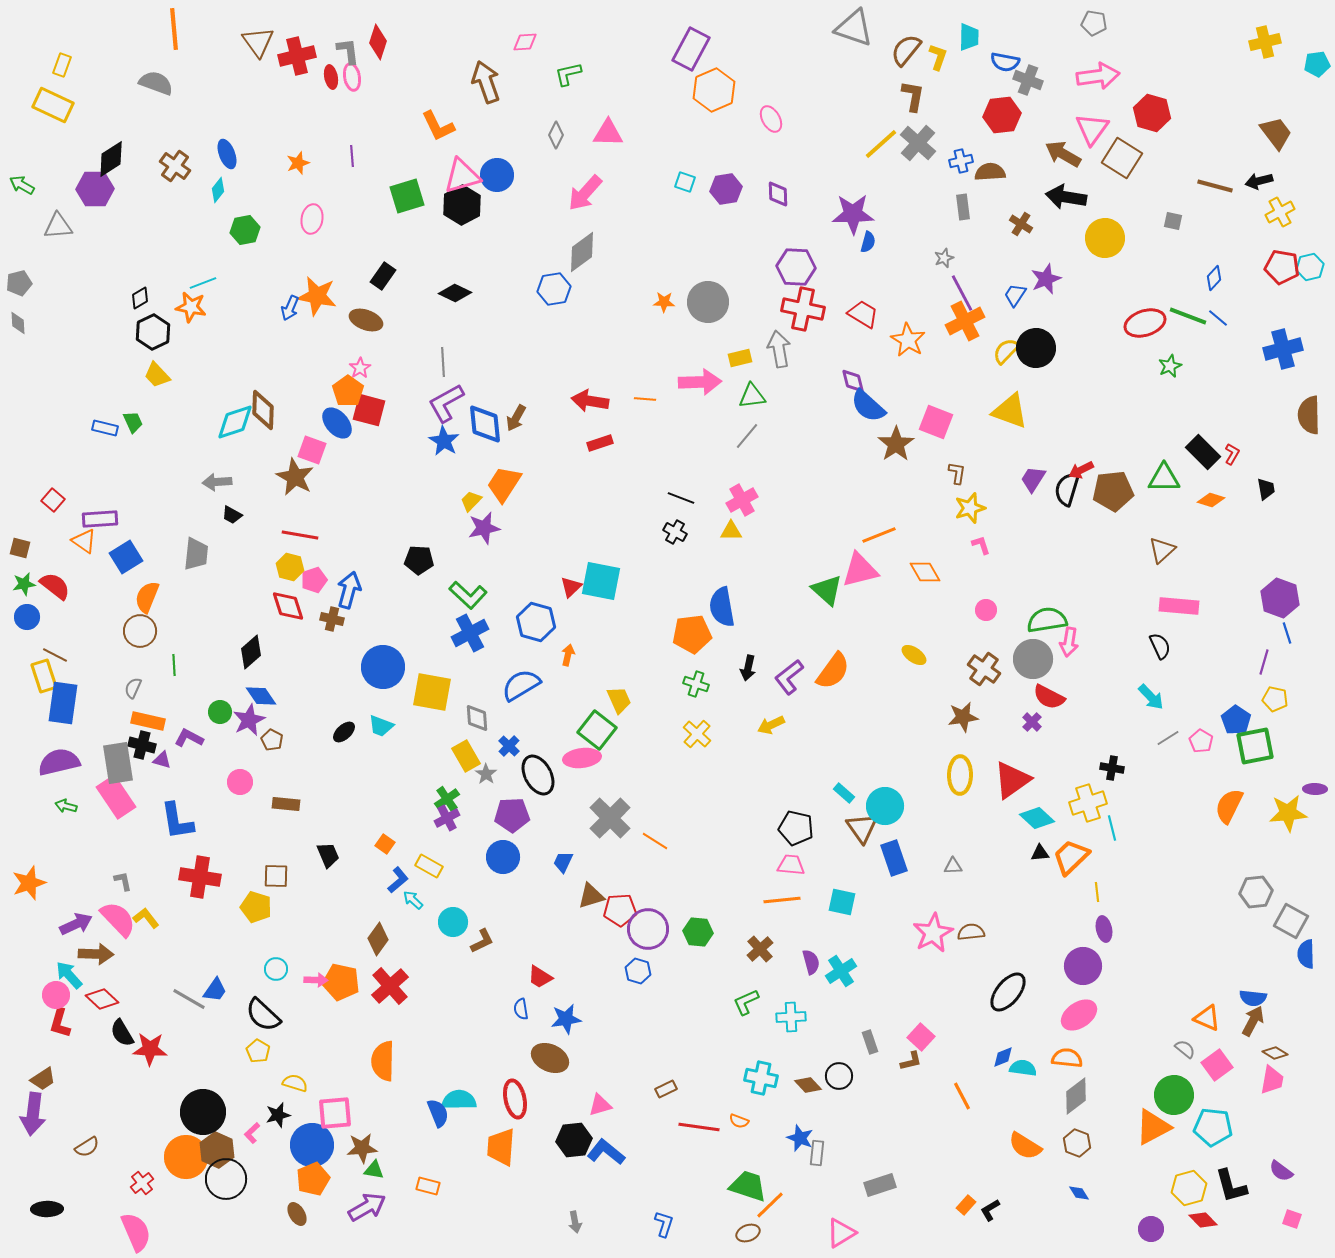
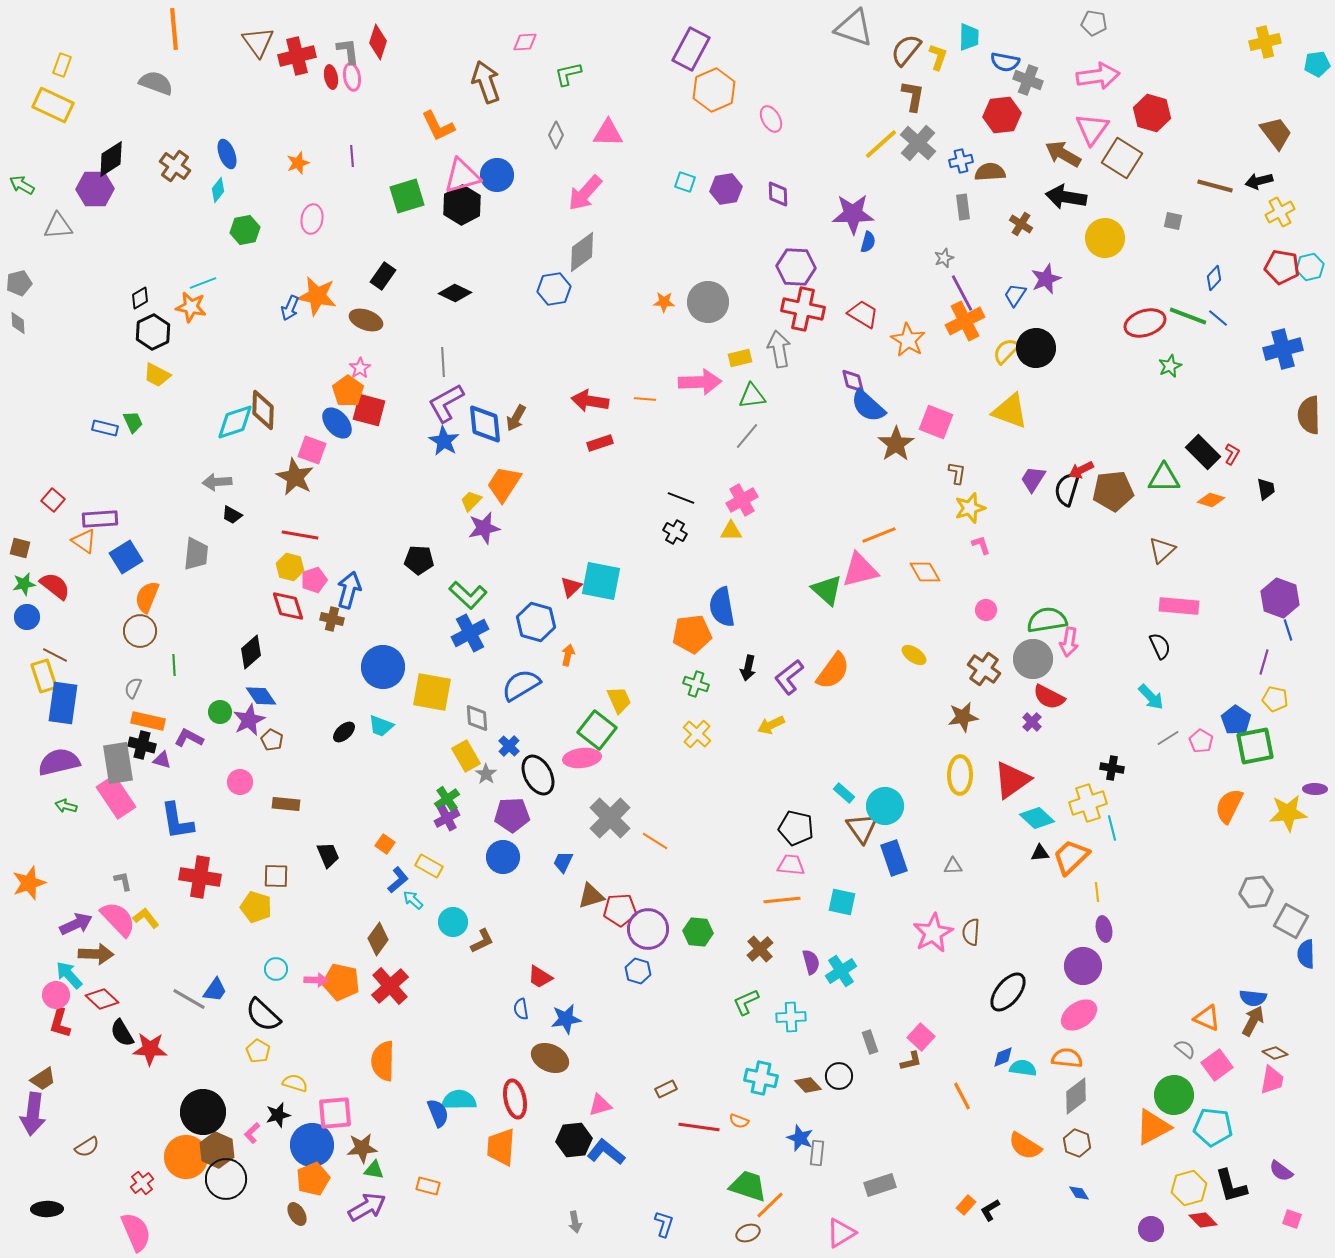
yellow trapezoid at (157, 375): rotated 20 degrees counterclockwise
blue line at (1287, 633): moved 1 px right, 3 px up
brown semicircle at (971, 932): rotated 80 degrees counterclockwise
